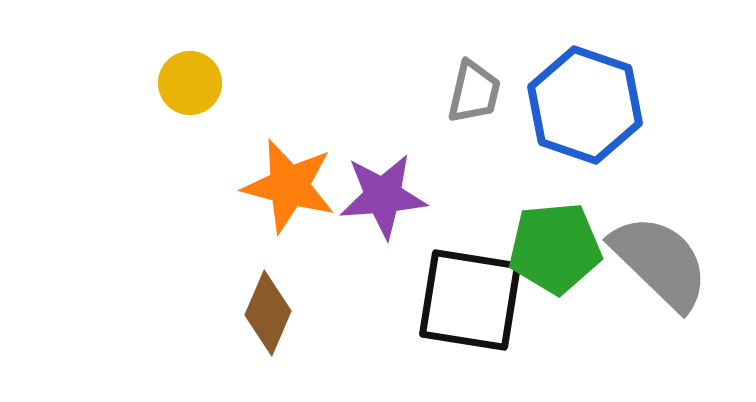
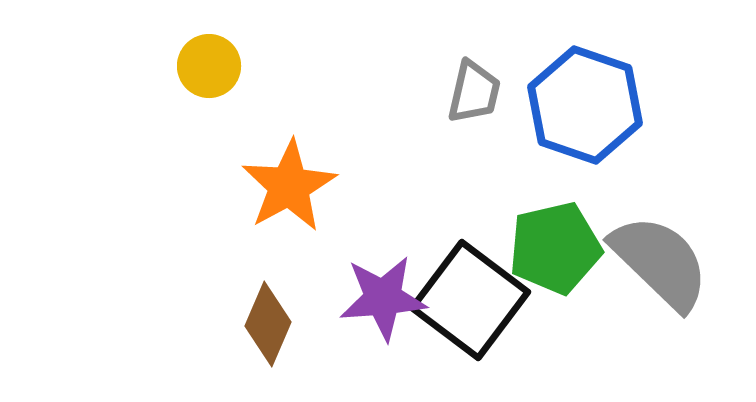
yellow circle: moved 19 px right, 17 px up
orange star: rotated 28 degrees clockwise
purple star: moved 102 px down
green pentagon: rotated 8 degrees counterclockwise
black square: rotated 28 degrees clockwise
brown diamond: moved 11 px down
